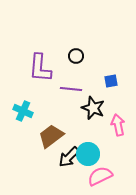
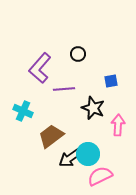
black circle: moved 2 px right, 2 px up
purple L-shape: rotated 36 degrees clockwise
purple line: moved 7 px left; rotated 10 degrees counterclockwise
pink arrow: rotated 15 degrees clockwise
black arrow: moved 1 px right, 1 px down; rotated 10 degrees clockwise
